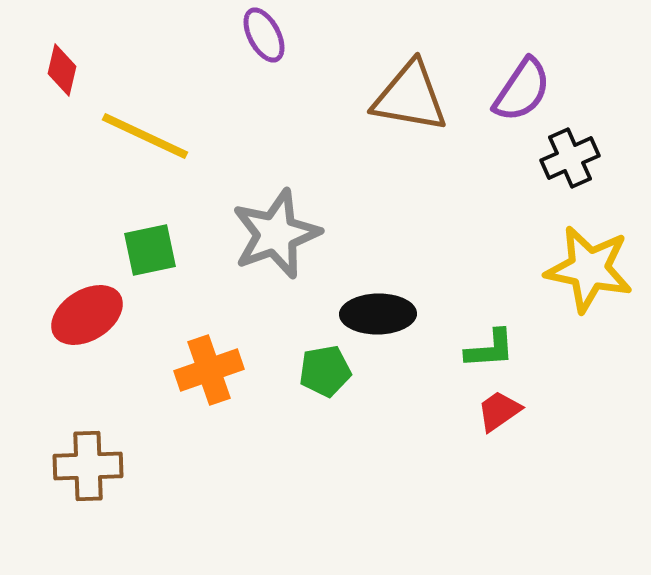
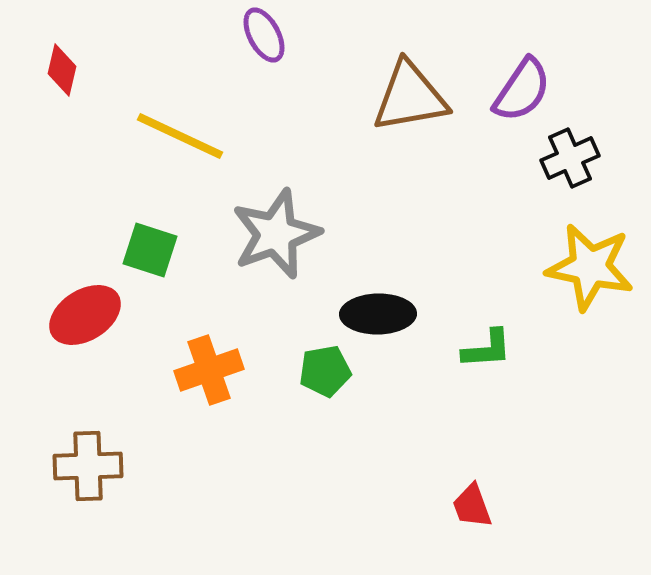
brown triangle: rotated 20 degrees counterclockwise
yellow line: moved 35 px right
green square: rotated 30 degrees clockwise
yellow star: moved 1 px right, 2 px up
red ellipse: moved 2 px left
green L-shape: moved 3 px left
red trapezoid: moved 27 px left, 95 px down; rotated 75 degrees counterclockwise
